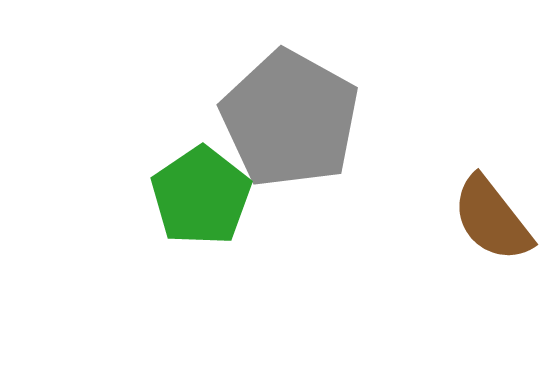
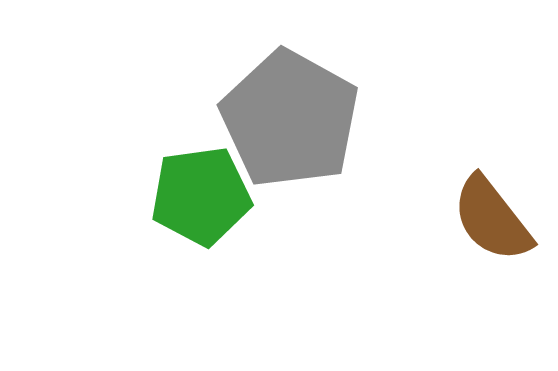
green pentagon: rotated 26 degrees clockwise
